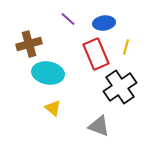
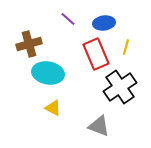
yellow triangle: rotated 12 degrees counterclockwise
